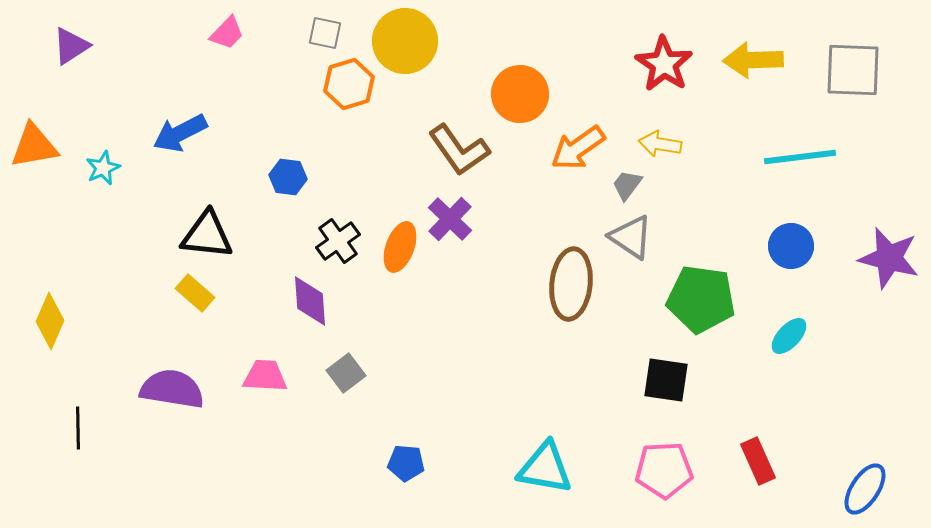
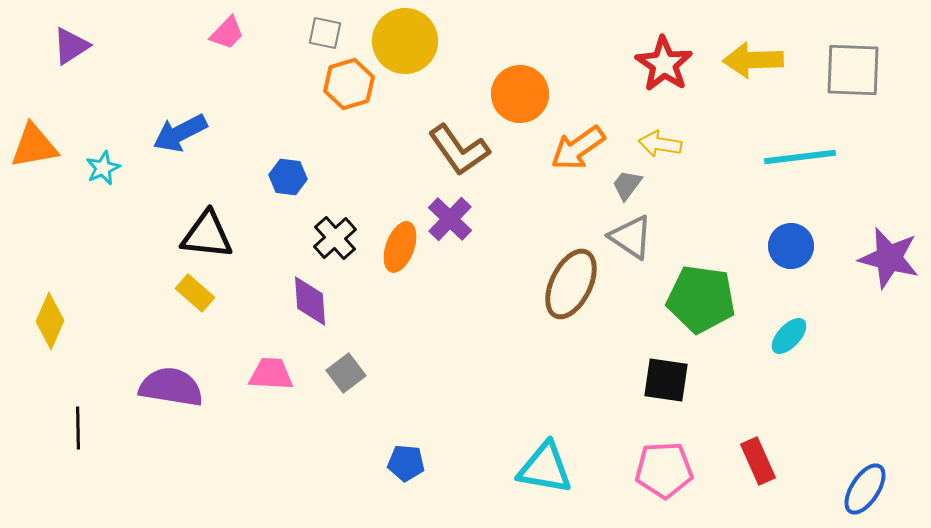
black cross at (338, 241): moved 3 px left, 3 px up; rotated 6 degrees counterclockwise
brown ellipse at (571, 284): rotated 20 degrees clockwise
pink trapezoid at (265, 376): moved 6 px right, 2 px up
purple semicircle at (172, 389): moved 1 px left, 2 px up
